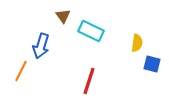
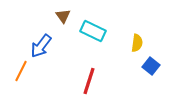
cyan rectangle: moved 2 px right
blue arrow: rotated 20 degrees clockwise
blue square: moved 1 px left, 2 px down; rotated 24 degrees clockwise
